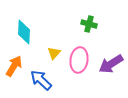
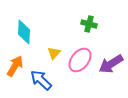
pink ellipse: moved 1 px right; rotated 30 degrees clockwise
orange arrow: moved 1 px right
